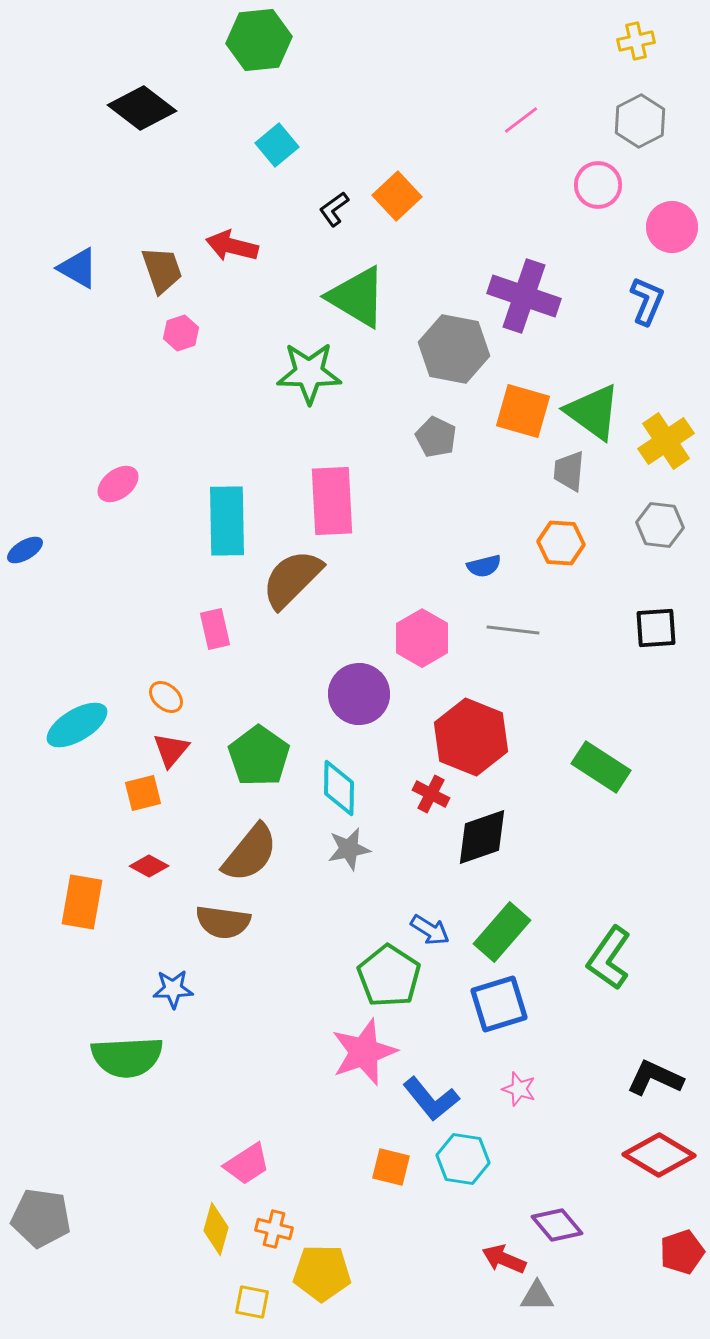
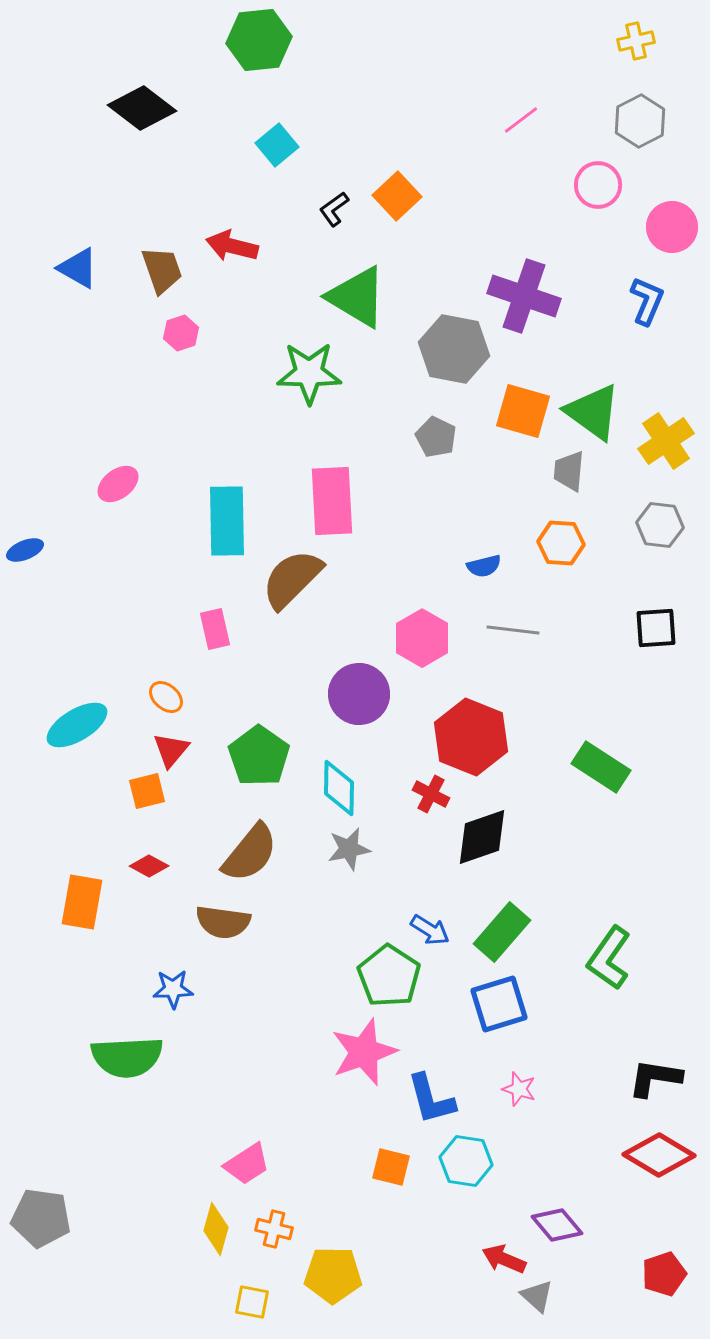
blue ellipse at (25, 550): rotated 9 degrees clockwise
orange square at (143, 793): moved 4 px right, 2 px up
black L-shape at (655, 1078): rotated 16 degrees counterclockwise
blue L-shape at (431, 1099): rotated 24 degrees clockwise
cyan hexagon at (463, 1159): moved 3 px right, 2 px down
red pentagon at (682, 1252): moved 18 px left, 22 px down
yellow pentagon at (322, 1273): moved 11 px right, 2 px down
gray triangle at (537, 1296): rotated 42 degrees clockwise
